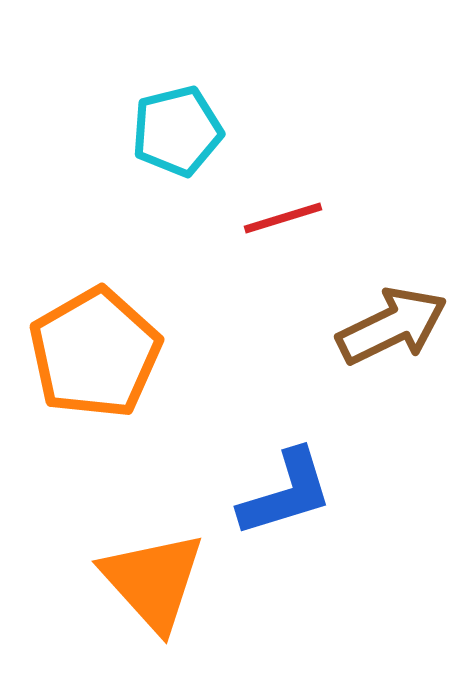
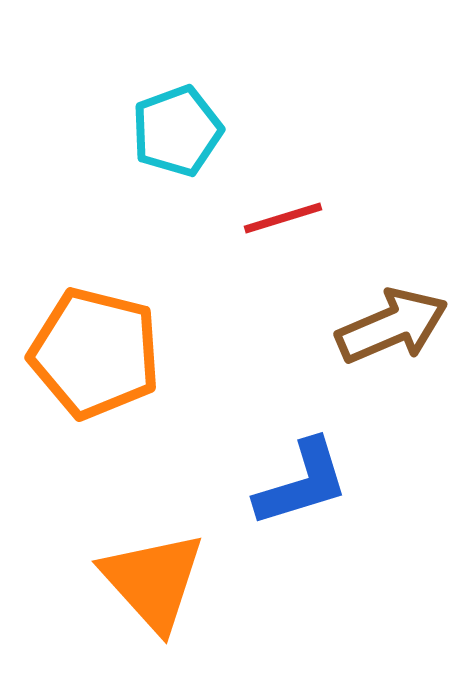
cyan pentagon: rotated 6 degrees counterclockwise
brown arrow: rotated 3 degrees clockwise
orange pentagon: rotated 28 degrees counterclockwise
blue L-shape: moved 16 px right, 10 px up
